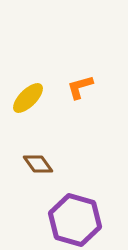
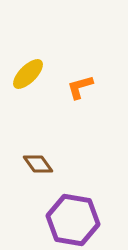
yellow ellipse: moved 24 px up
purple hexagon: moved 2 px left; rotated 6 degrees counterclockwise
